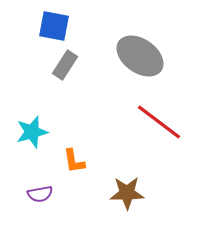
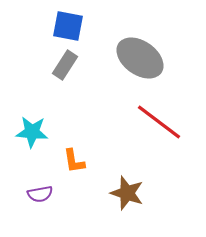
blue square: moved 14 px right
gray ellipse: moved 2 px down
cyan star: rotated 20 degrees clockwise
brown star: rotated 20 degrees clockwise
